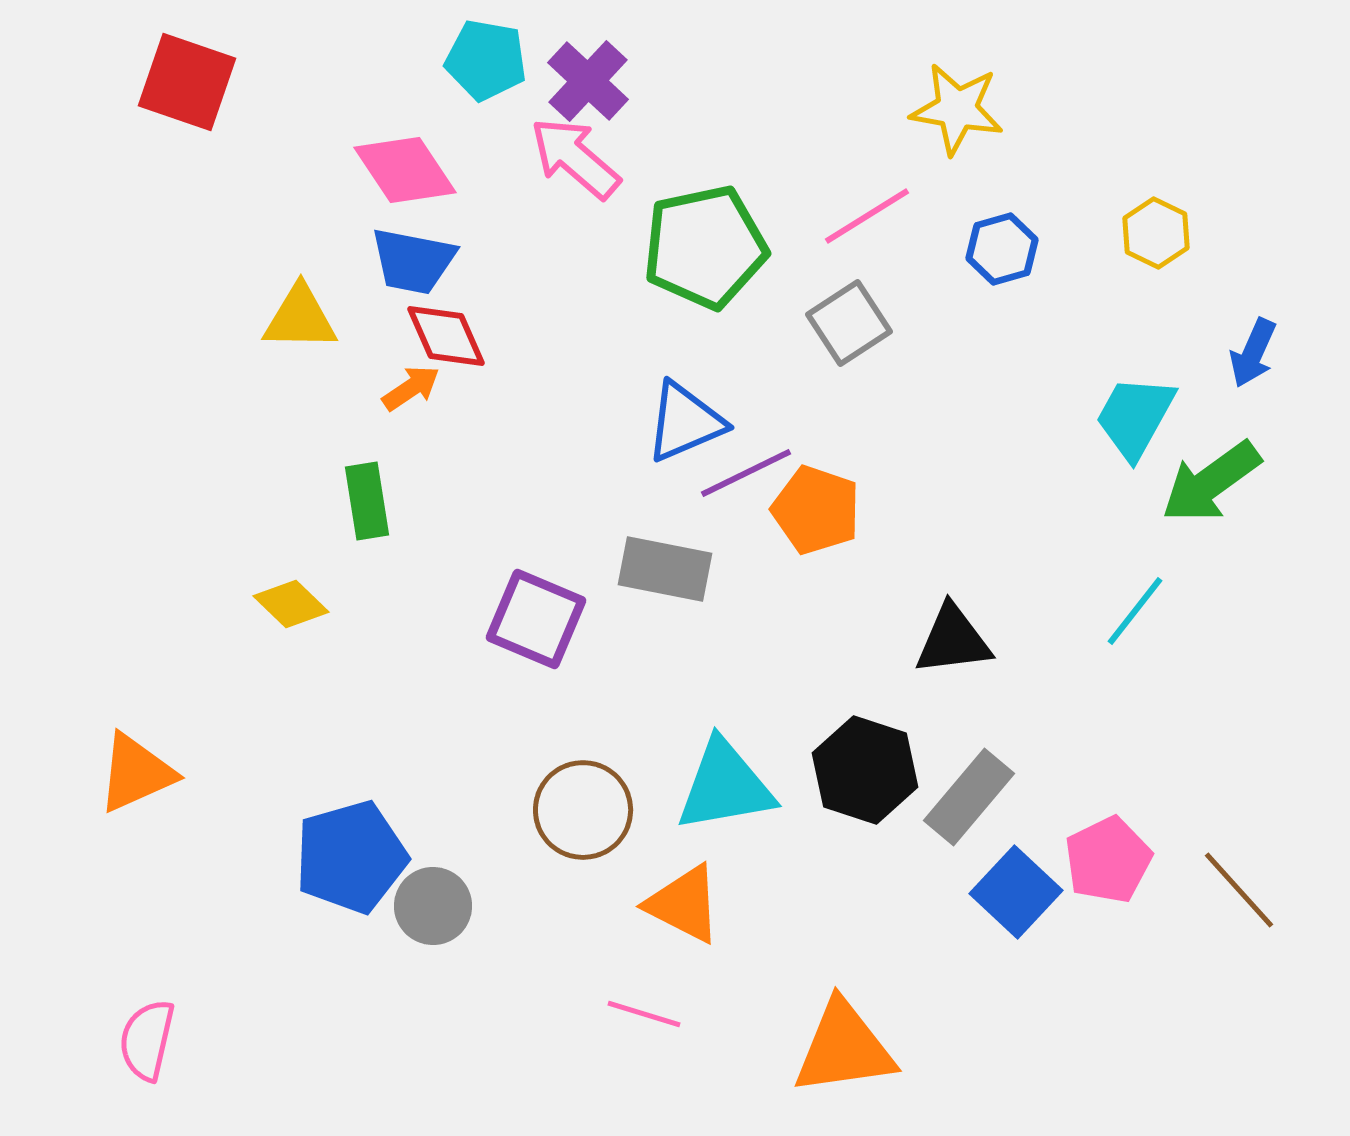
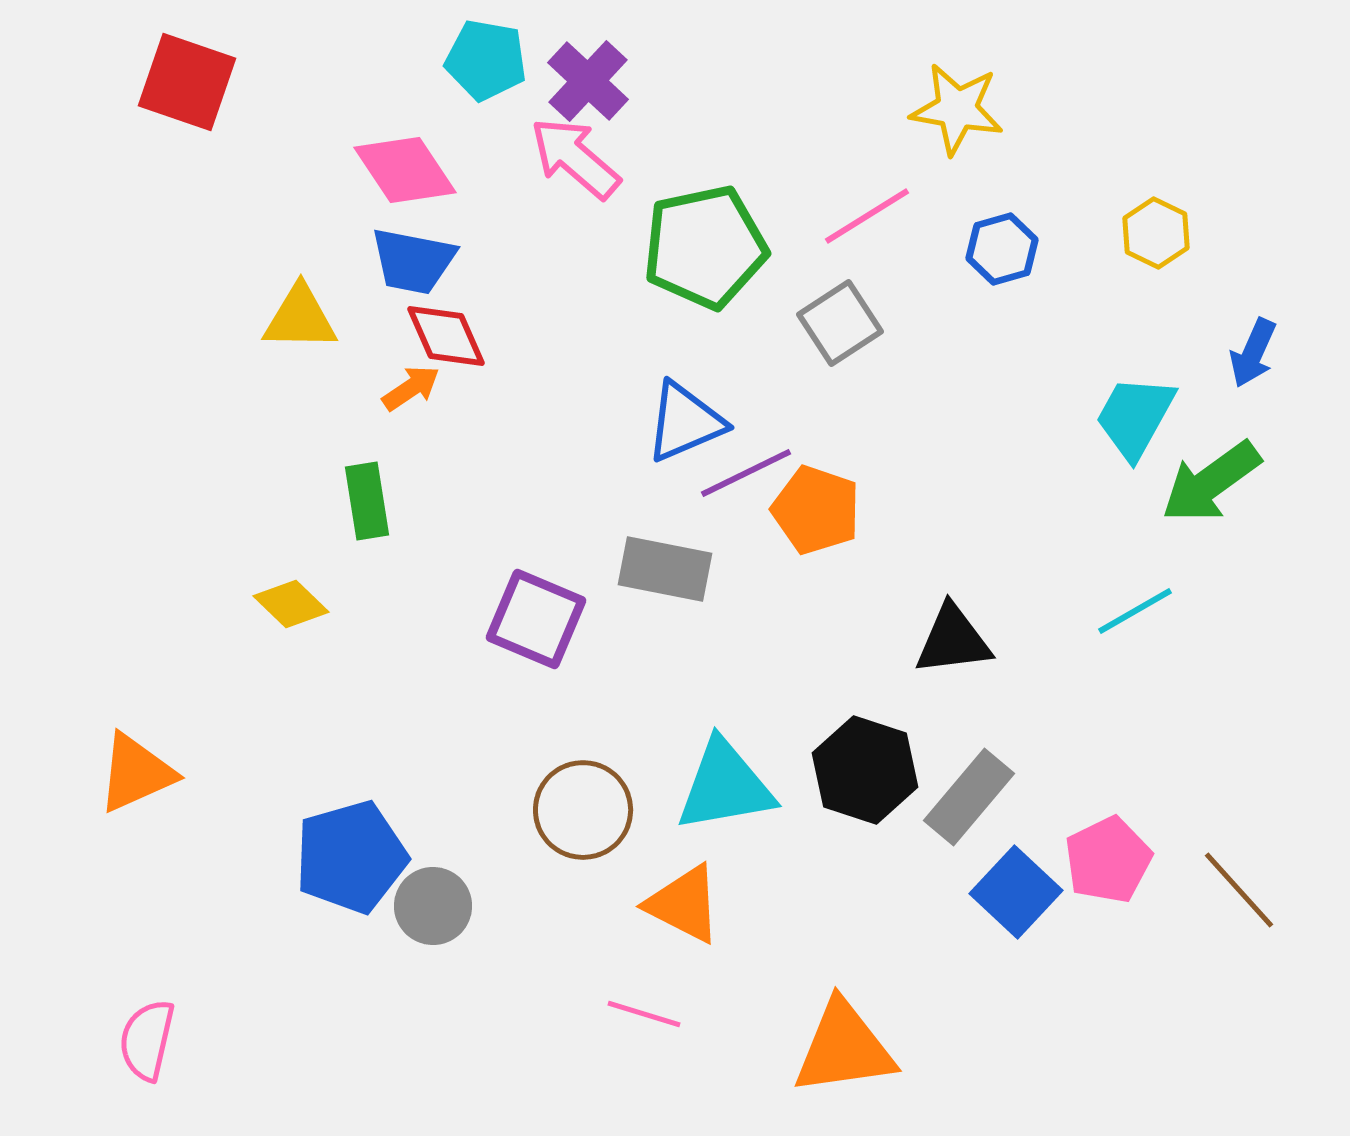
gray square at (849, 323): moved 9 px left
cyan line at (1135, 611): rotated 22 degrees clockwise
